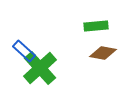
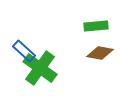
brown diamond: moved 3 px left
green cross: rotated 12 degrees counterclockwise
